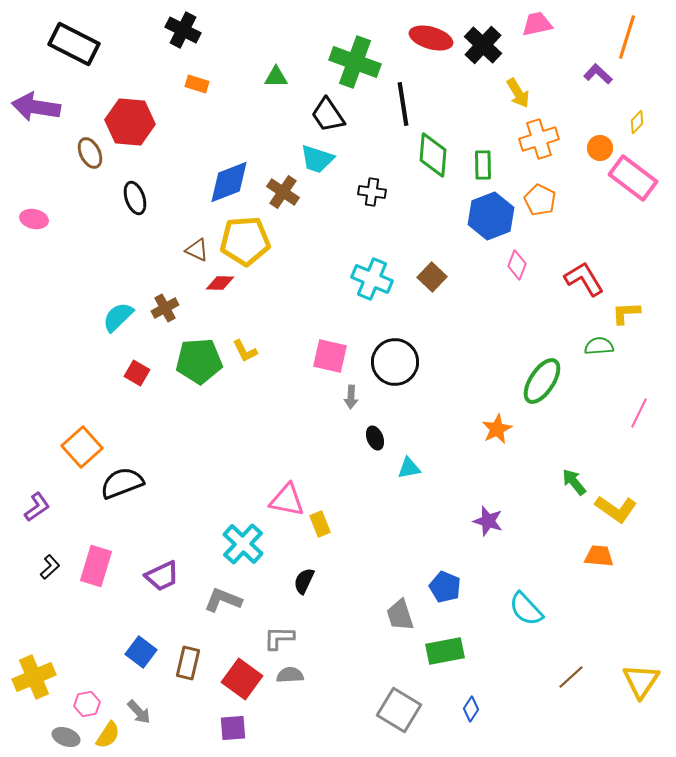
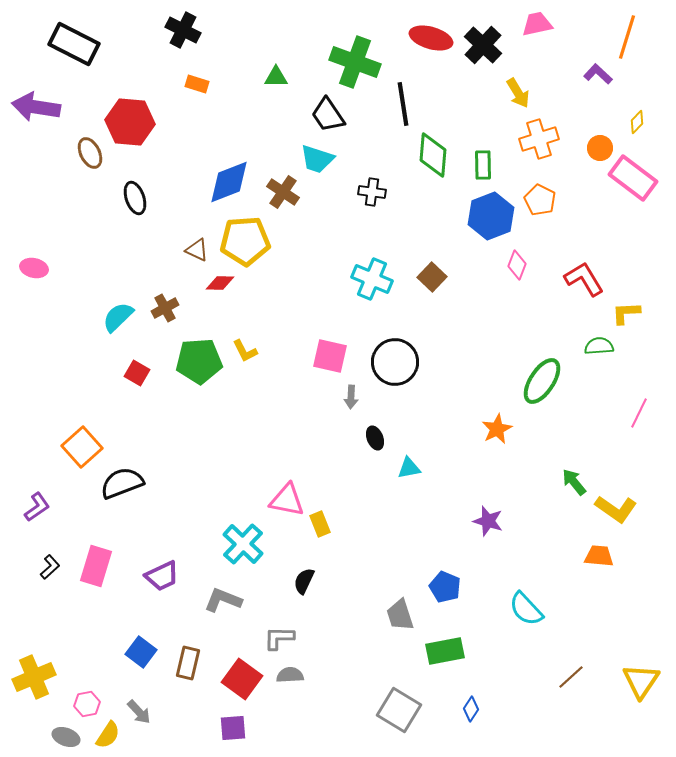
pink ellipse at (34, 219): moved 49 px down
